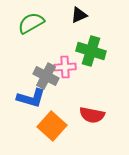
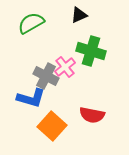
pink cross: rotated 35 degrees counterclockwise
